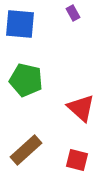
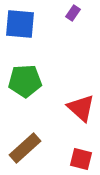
purple rectangle: rotated 63 degrees clockwise
green pentagon: moved 1 px left, 1 px down; rotated 16 degrees counterclockwise
brown rectangle: moved 1 px left, 2 px up
red square: moved 4 px right, 1 px up
